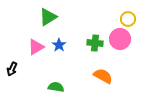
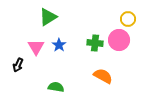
pink circle: moved 1 px left, 1 px down
pink triangle: rotated 30 degrees counterclockwise
black arrow: moved 6 px right, 4 px up
